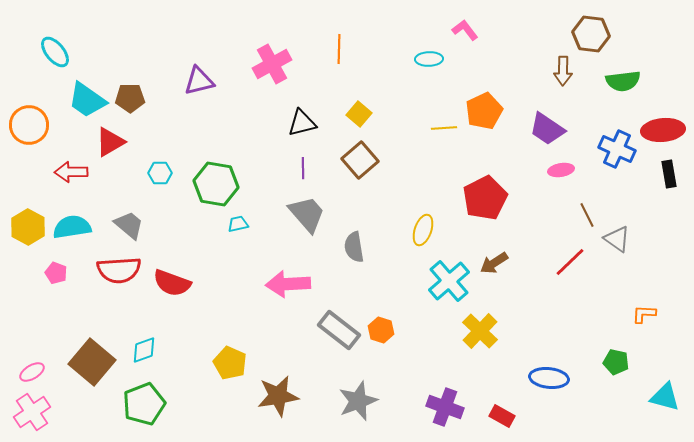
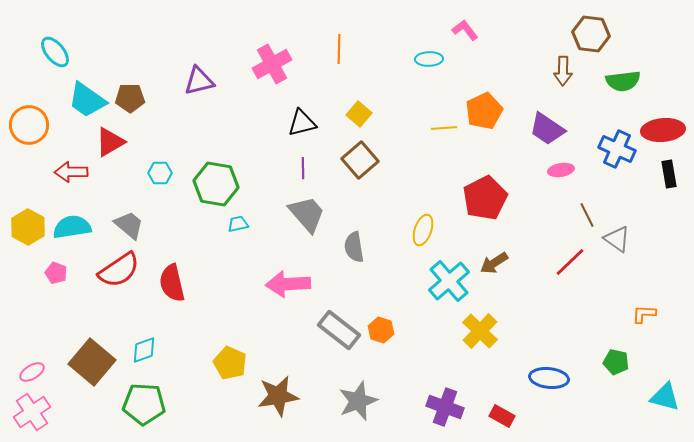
red semicircle at (119, 270): rotated 30 degrees counterclockwise
red semicircle at (172, 283): rotated 57 degrees clockwise
green pentagon at (144, 404): rotated 24 degrees clockwise
